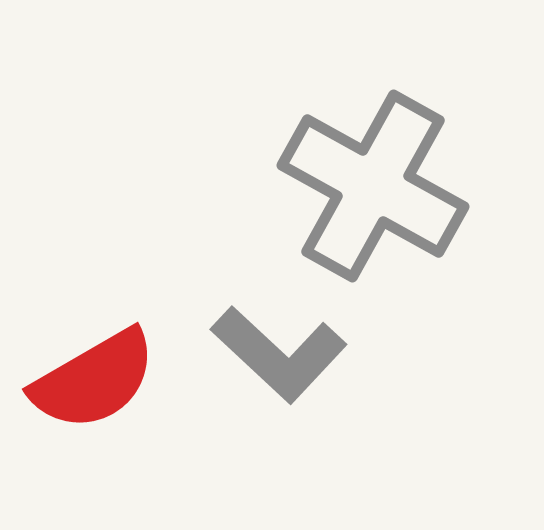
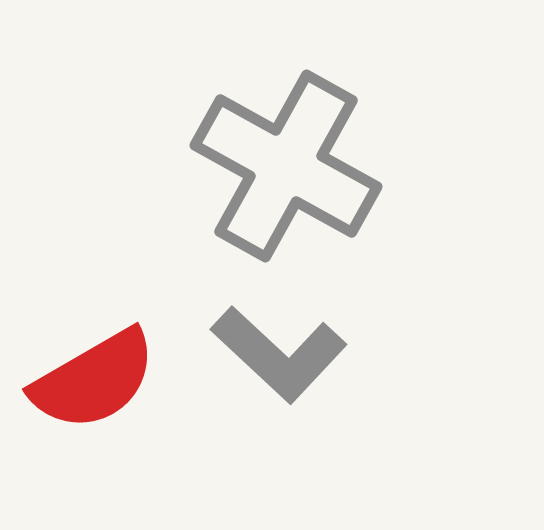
gray cross: moved 87 px left, 20 px up
